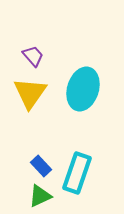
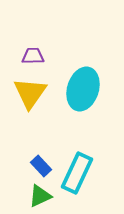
purple trapezoid: rotated 50 degrees counterclockwise
cyan rectangle: rotated 6 degrees clockwise
